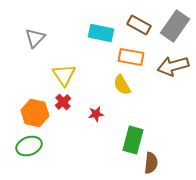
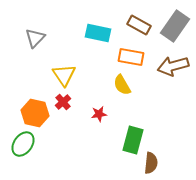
cyan rectangle: moved 3 px left
red star: moved 3 px right
green ellipse: moved 6 px left, 2 px up; rotated 35 degrees counterclockwise
